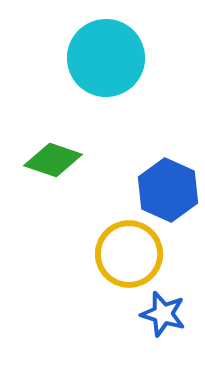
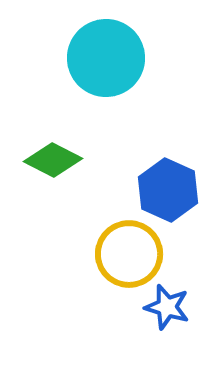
green diamond: rotated 8 degrees clockwise
blue star: moved 4 px right, 7 px up
